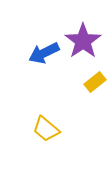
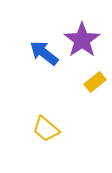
purple star: moved 1 px left, 1 px up
blue arrow: rotated 64 degrees clockwise
